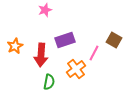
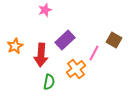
purple rectangle: rotated 24 degrees counterclockwise
